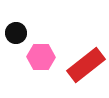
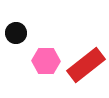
pink hexagon: moved 5 px right, 4 px down
